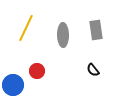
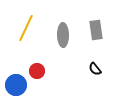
black semicircle: moved 2 px right, 1 px up
blue circle: moved 3 px right
